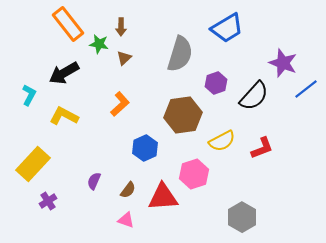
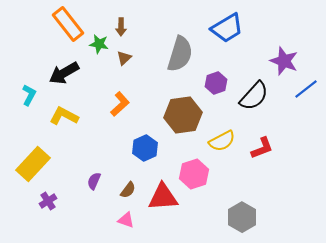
purple star: moved 1 px right, 2 px up
